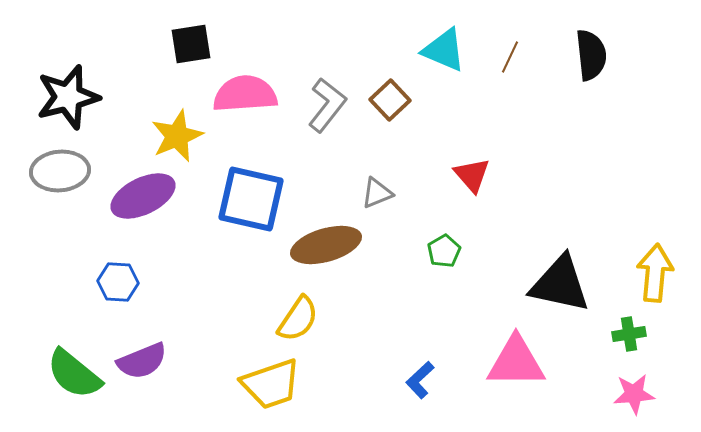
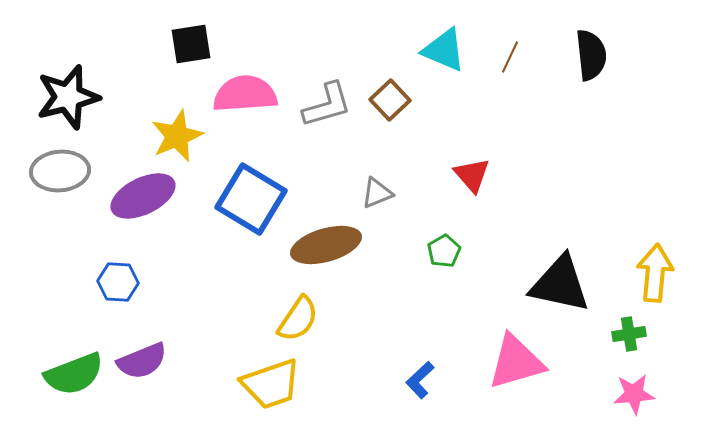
gray L-shape: rotated 36 degrees clockwise
blue square: rotated 18 degrees clockwise
pink triangle: rotated 16 degrees counterclockwise
green semicircle: rotated 60 degrees counterclockwise
